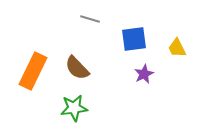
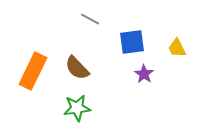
gray line: rotated 12 degrees clockwise
blue square: moved 2 px left, 3 px down
purple star: rotated 12 degrees counterclockwise
green star: moved 3 px right
